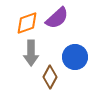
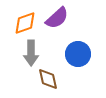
orange diamond: moved 2 px left
blue circle: moved 3 px right, 3 px up
brown diamond: moved 2 px left, 2 px down; rotated 40 degrees counterclockwise
